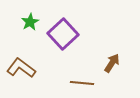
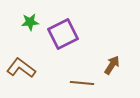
green star: rotated 24 degrees clockwise
purple square: rotated 16 degrees clockwise
brown arrow: moved 2 px down
